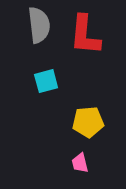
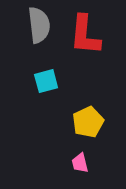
yellow pentagon: rotated 20 degrees counterclockwise
